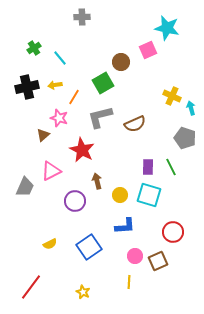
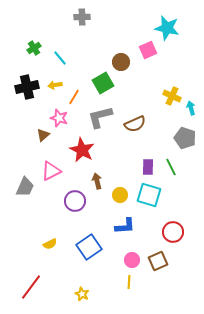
pink circle: moved 3 px left, 4 px down
yellow star: moved 1 px left, 2 px down
